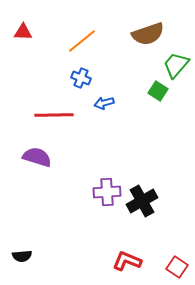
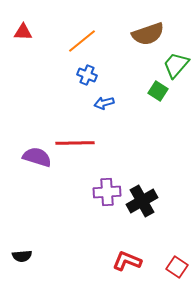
blue cross: moved 6 px right, 3 px up
red line: moved 21 px right, 28 px down
